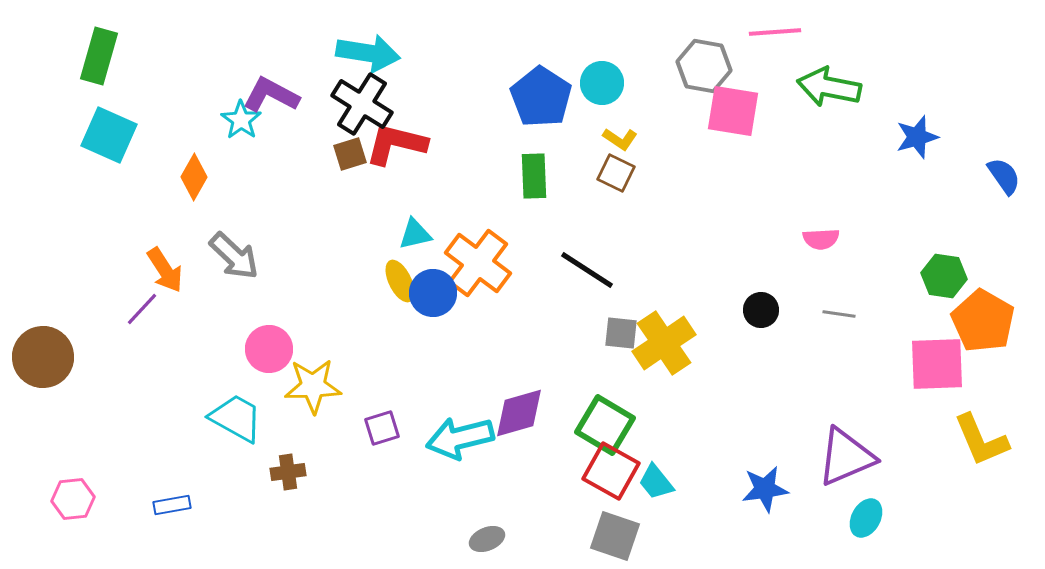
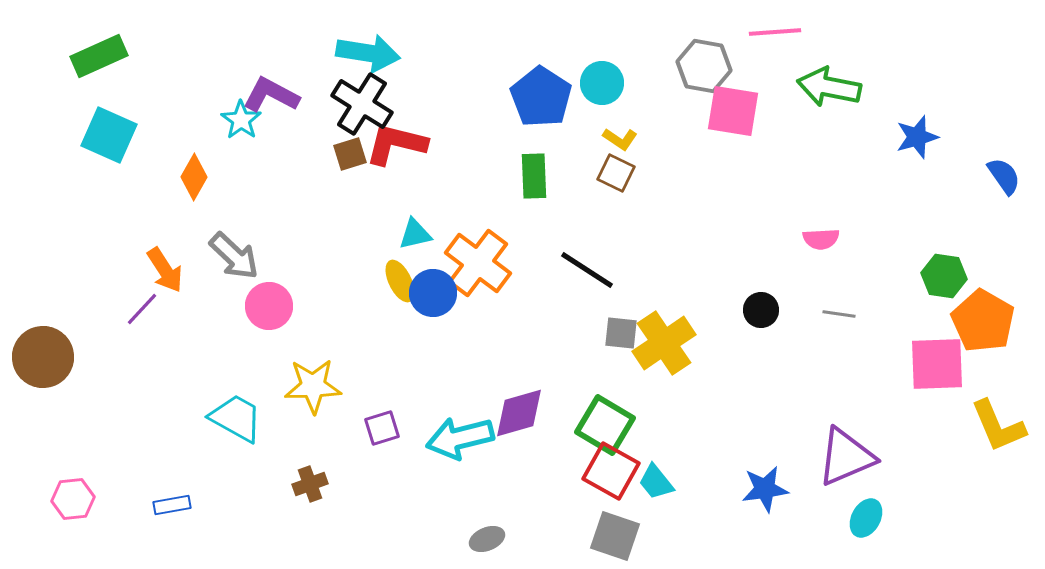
green rectangle at (99, 56): rotated 50 degrees clockwise
pink circle at (269, 349): moved 43 px up
yellow L-shape at (981, 440): moved 17 px right, 14 px up
brown cross at (288, 472): moved 22 px right, 12 px down; rotated 12 degrees counterclockwise
